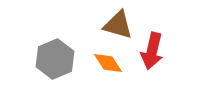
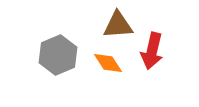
brown triangle: rotated 20 degrees counterclockwise
gray hexagon: moved 3 px right, 4 px up
